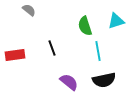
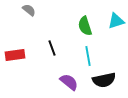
cyan line: moved 10 px left, 5 px down
